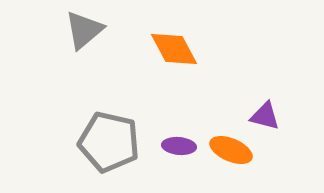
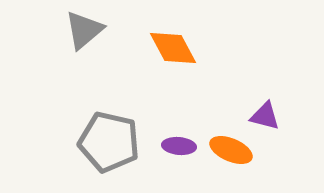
orange diamond: moved 1 px left, 1 px up
